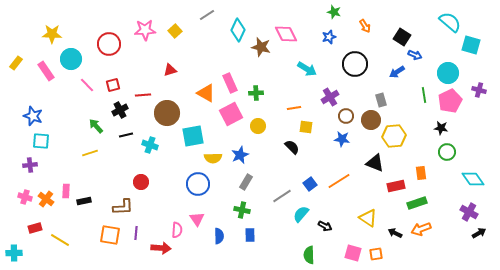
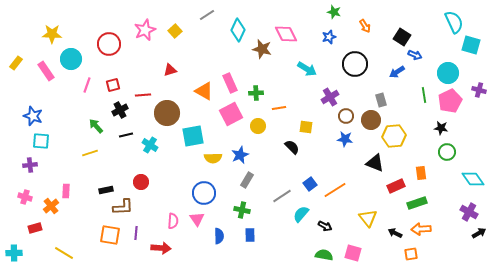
cyan semicircle at (450, 22): moved 4 px right; rotated 25 degrees clockwise
pink star at (145, 30): rotated 20 degrees counterclockwise
brown star at (261, 47): moved 1 px right, 2 px down
pink line at (87, 85): rotated 63 degrees clockwise
orange triangle at (206, 93): moved 2 px left, 2 px up
orange line at (294, 108): moved 15 px left
blue star at (342, 139): moved 3 px right
cyan cross at (150, 145): rotated 14 degrees clockwise
orange line at (339, 181): moved 4 px left, 9 px down
gray rectangle at (246, 182): moved 1 px right, 2 px up
blue circle at (198, 184): moved 6 px right, 9 px down
red rectangle at (396, 186): rotated 12 degrees counterclockwise
orange cross at (46, 199): moved 5 px right, 7 px down; rotated 14 degrees clockwise
black rectangle at (84, 201): moved 22 px right, 11 px up
yellow triangle at (368, 218): rotated 18 degrees clockwise
orange arrow at (421, 229): rotated 18 degrees clockwise
pink semicircle at (177, 230): moved 4 px left, 9 px up
yellow line at (60, 240): moved 4 px right, 13 px down
orange square at (376, 254): moved 35 px right
green semicircle at (309, 255): moved 15 px right; rotated 102 degrees clockwise
